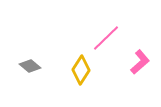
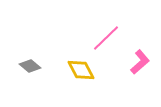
yellow diamond: rotated 60 degrees counterclockwise
